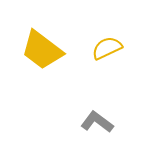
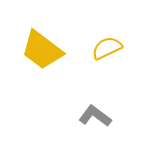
gray L-shape: moved 2 px left, 6 px up
